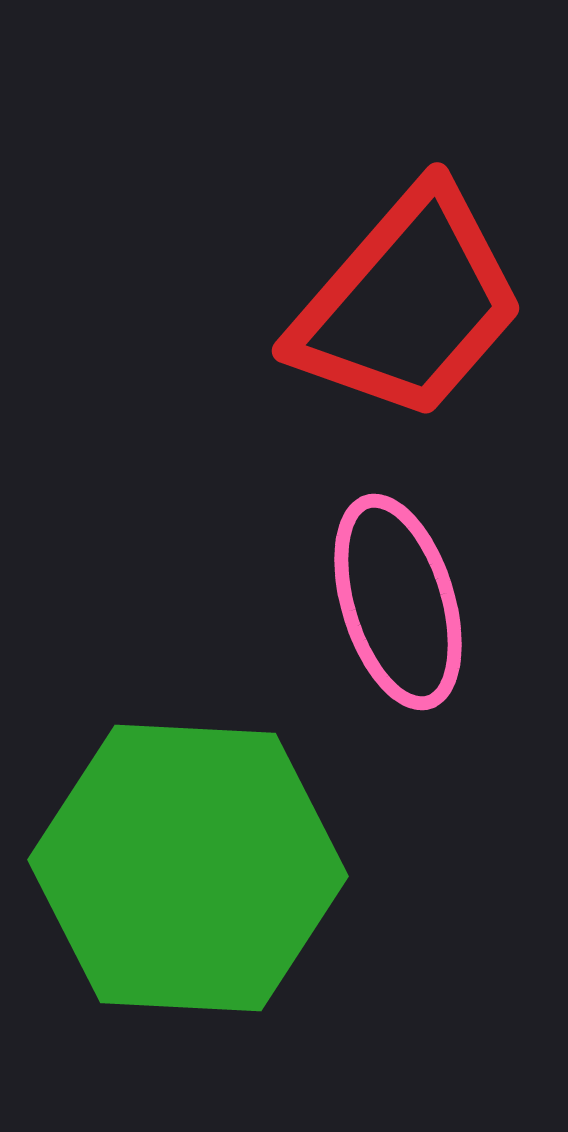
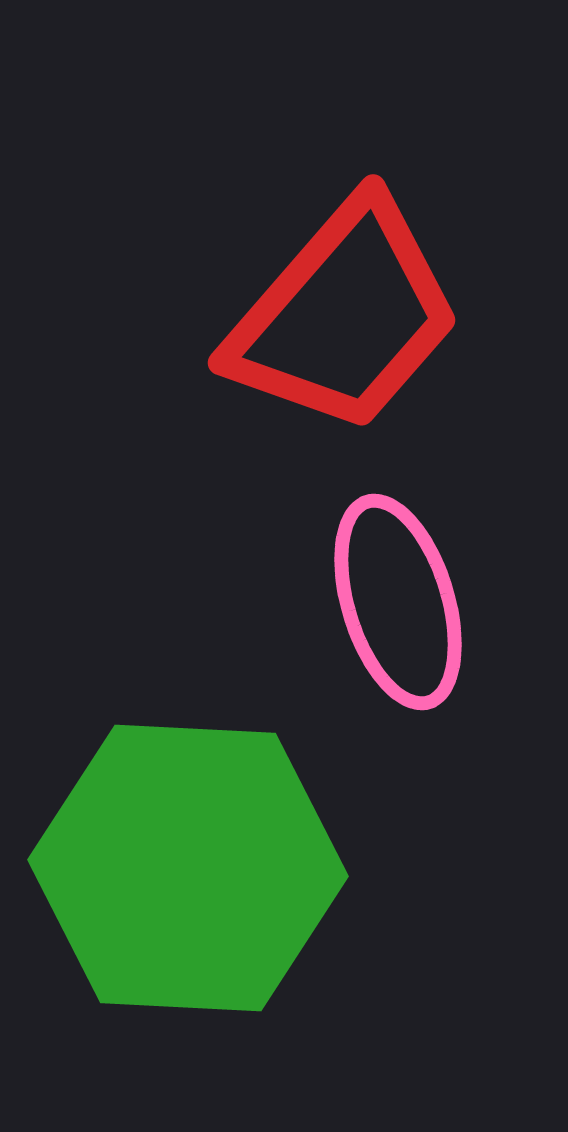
red trapezoid: moved 64 px left, 12 px down
